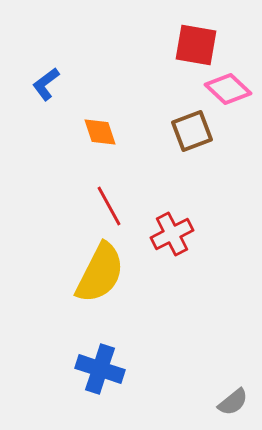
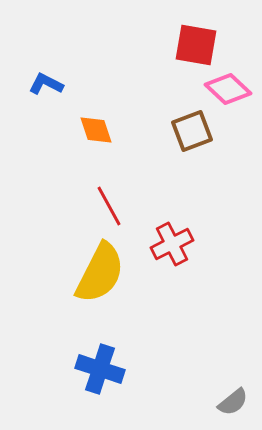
blue L-shape: rotated 64 degrees clockwise
orange diamond: moved 4 px left, 2 px up
red cross: moved 10 px down
